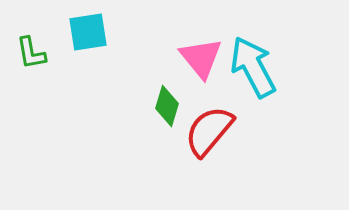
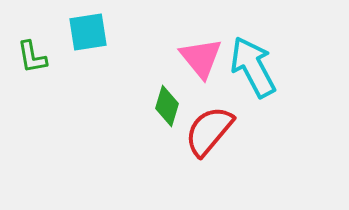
green L-shape: moved 1 px right, 4 px down
